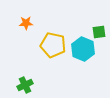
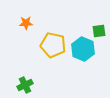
green square: moved 1 px up
